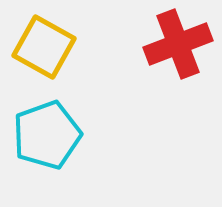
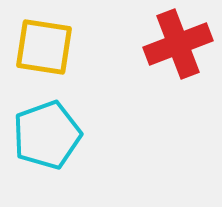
yellow square: rotated 20 degrees counterclockwise
